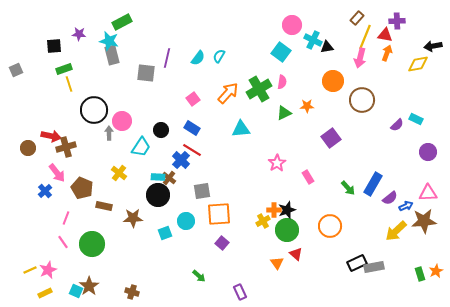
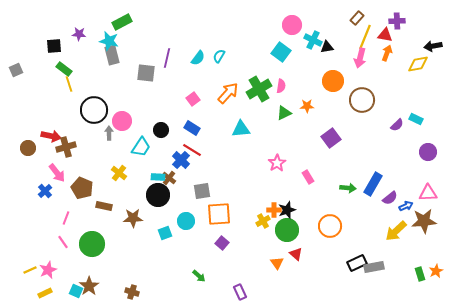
green rectangle at (64, 69): rotated 56 degrees clockwise
pink semicircle at (282, 82): moved 1 px left, 4 px down
green arrow at (348, 188): rotated 42 degrees counterclockwise
